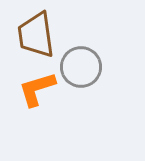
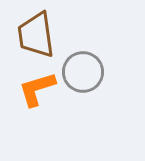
gray circle: moved 2 px right, 5 px down
